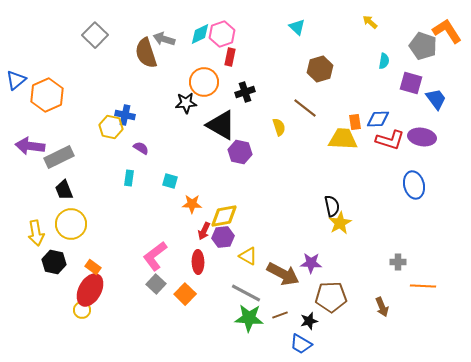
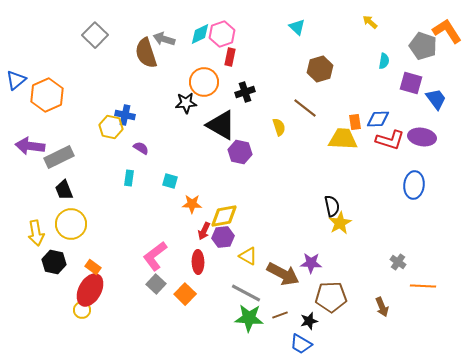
blue ellipse at (414, 185): rotated 20 degrees clockwise
gray cross at (398, 262): rotated 35 degrees clockwise
